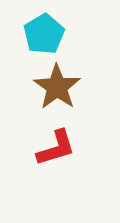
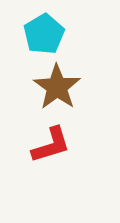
red L-shape: moved 5 px left, 3 px up
